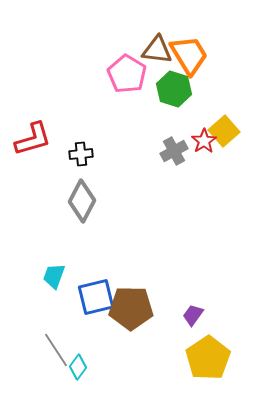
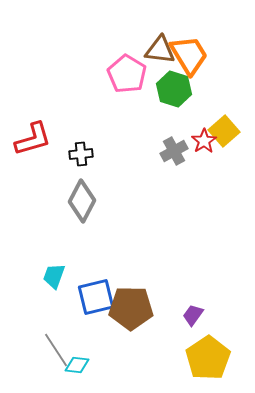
brown triangle: moved 3 px right
cyan diamond: moved 1 px left, 2 px up; rotated 60 degrees clockwise
